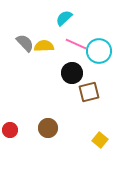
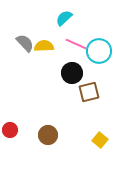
brown circle: moved 7 px down
